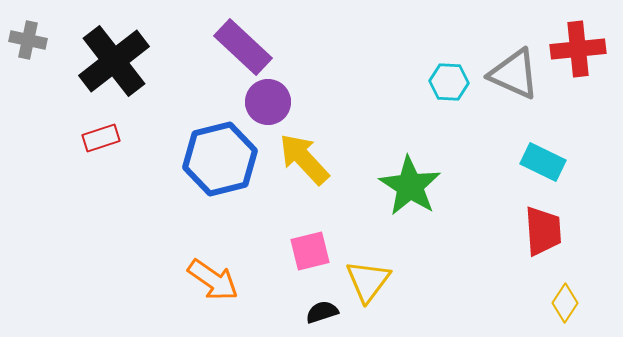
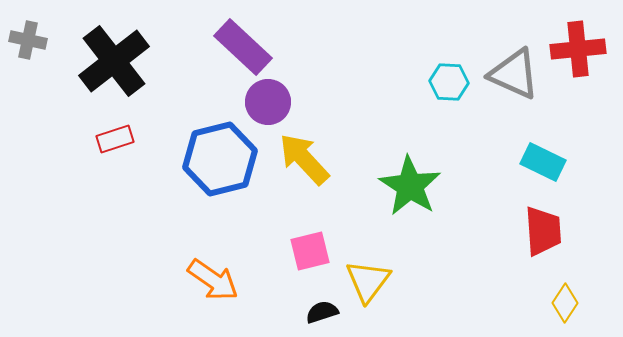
red rectangle: moved 14 px right, 1 px down
